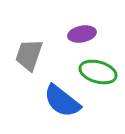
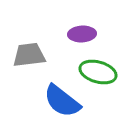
purple ellipse: rotated 8 degrees clockwise
gray trapezoid: rotated 64 degrees clockwise
